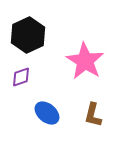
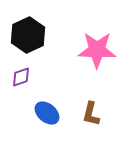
pink star: moved 12 px right, 11 px up; rotated 30 degrees counterclockwise
brown L-shape: moved 2 px left, 1 px up
